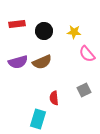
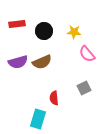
gray square: moved 2 px up
